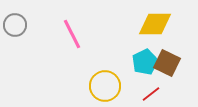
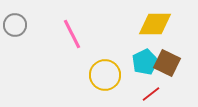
yellow circle: moved 11 px up
